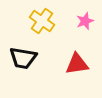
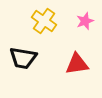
yellow cross: moved 2 px right
